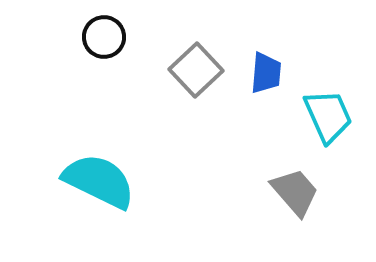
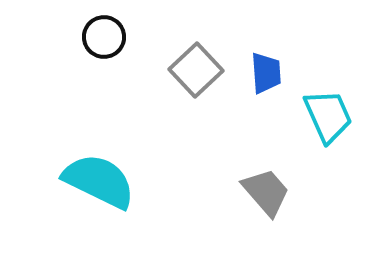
blue trapezoid: rotated 9 degrees counterclockwise
gray trapezoid: moved 29 px left
